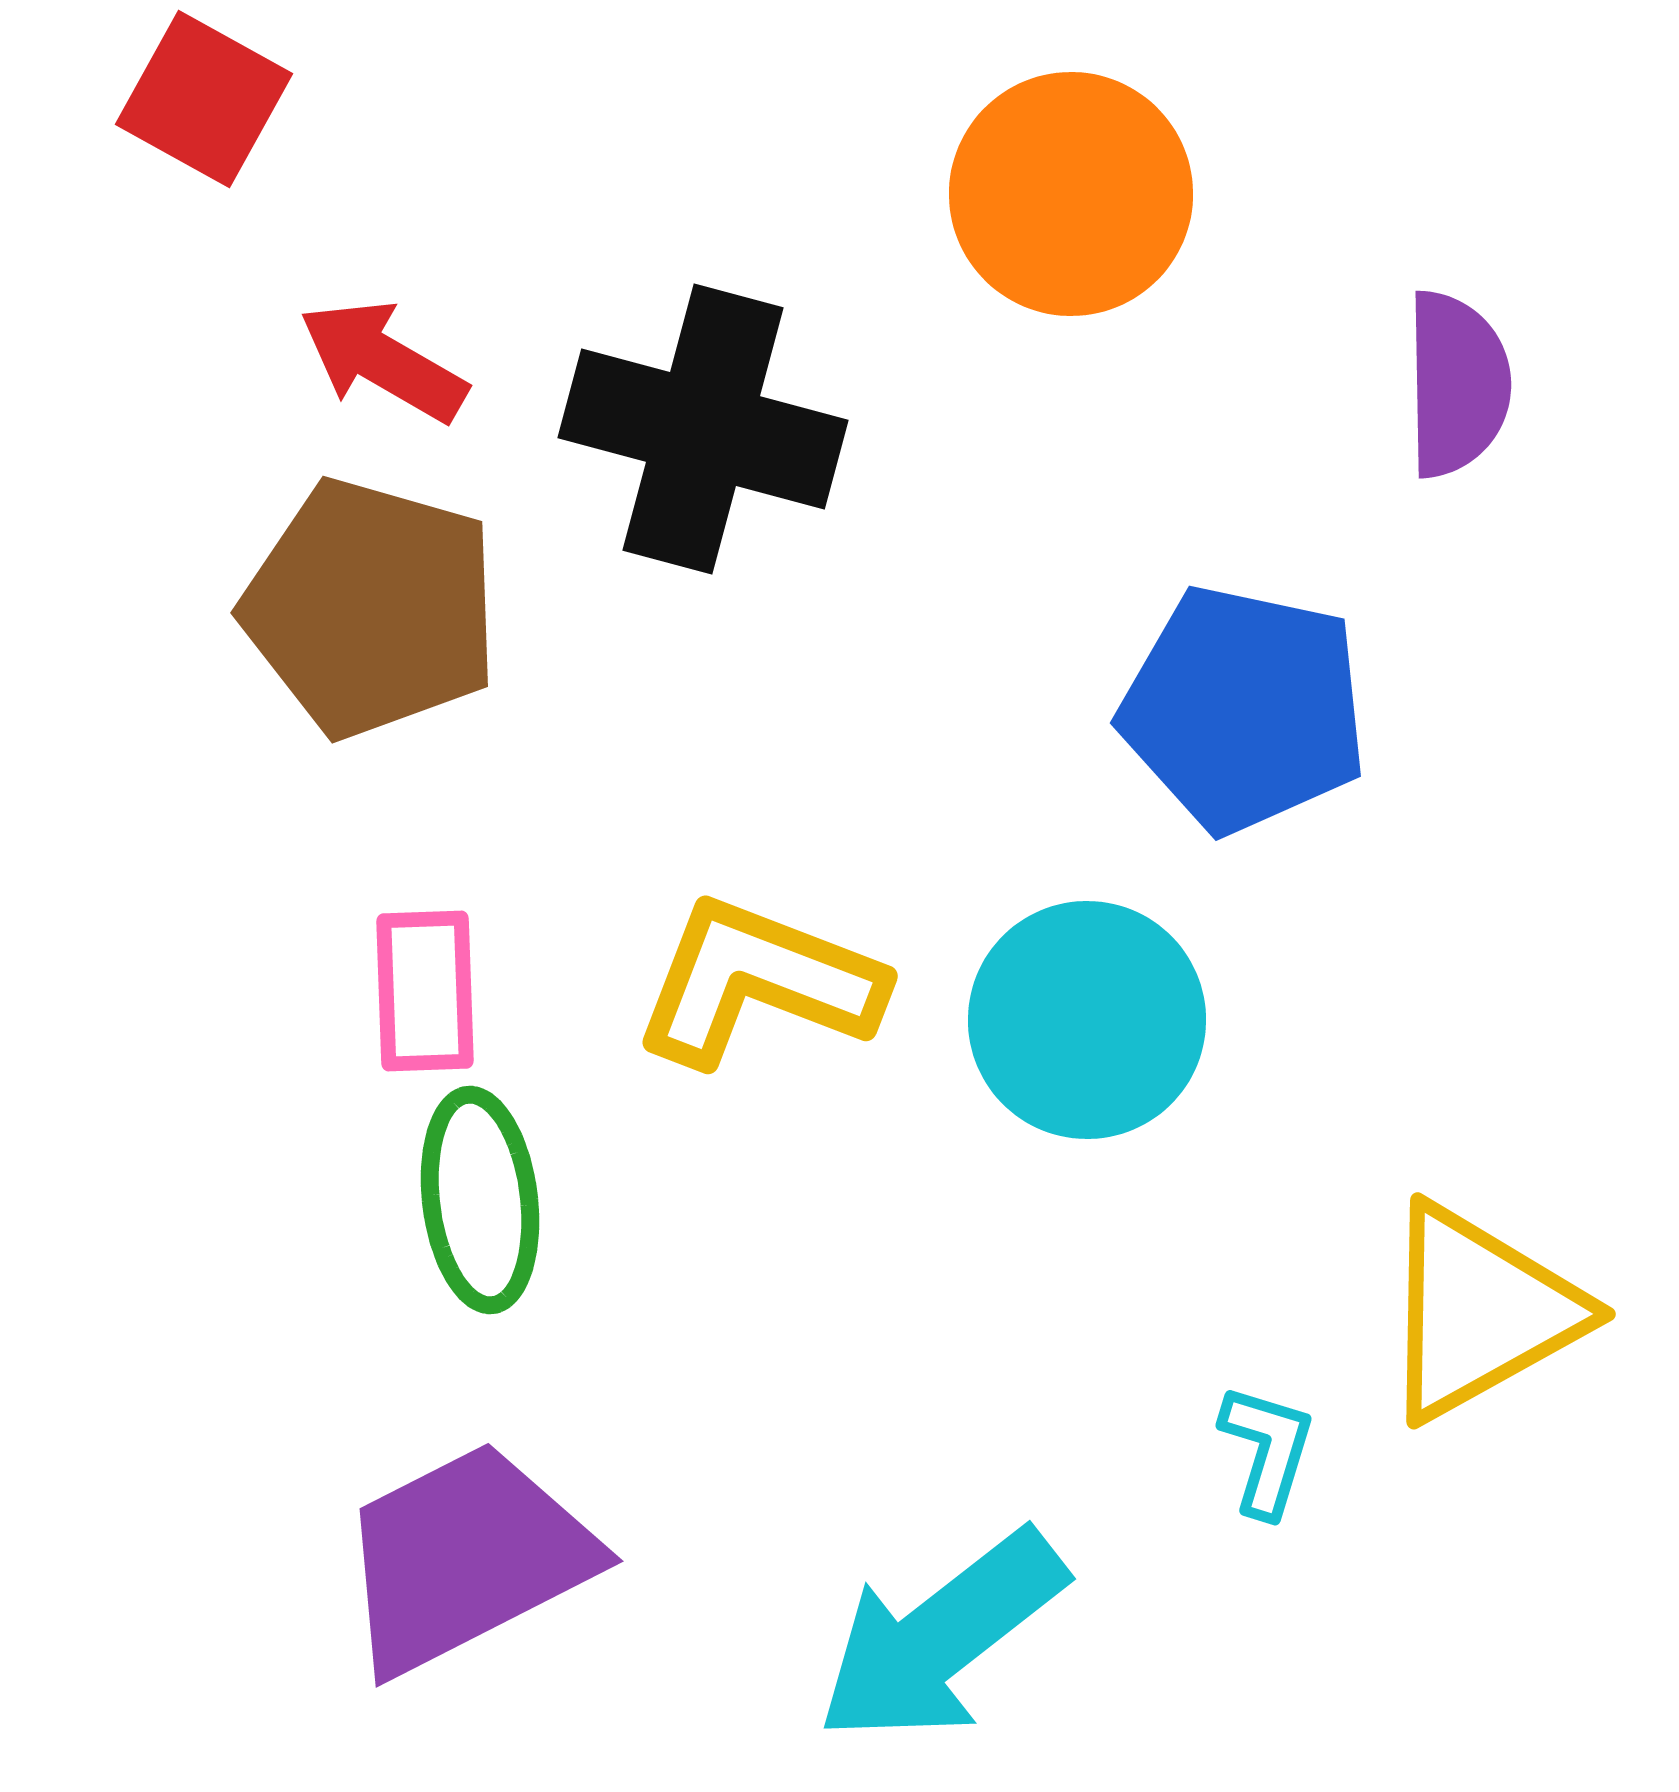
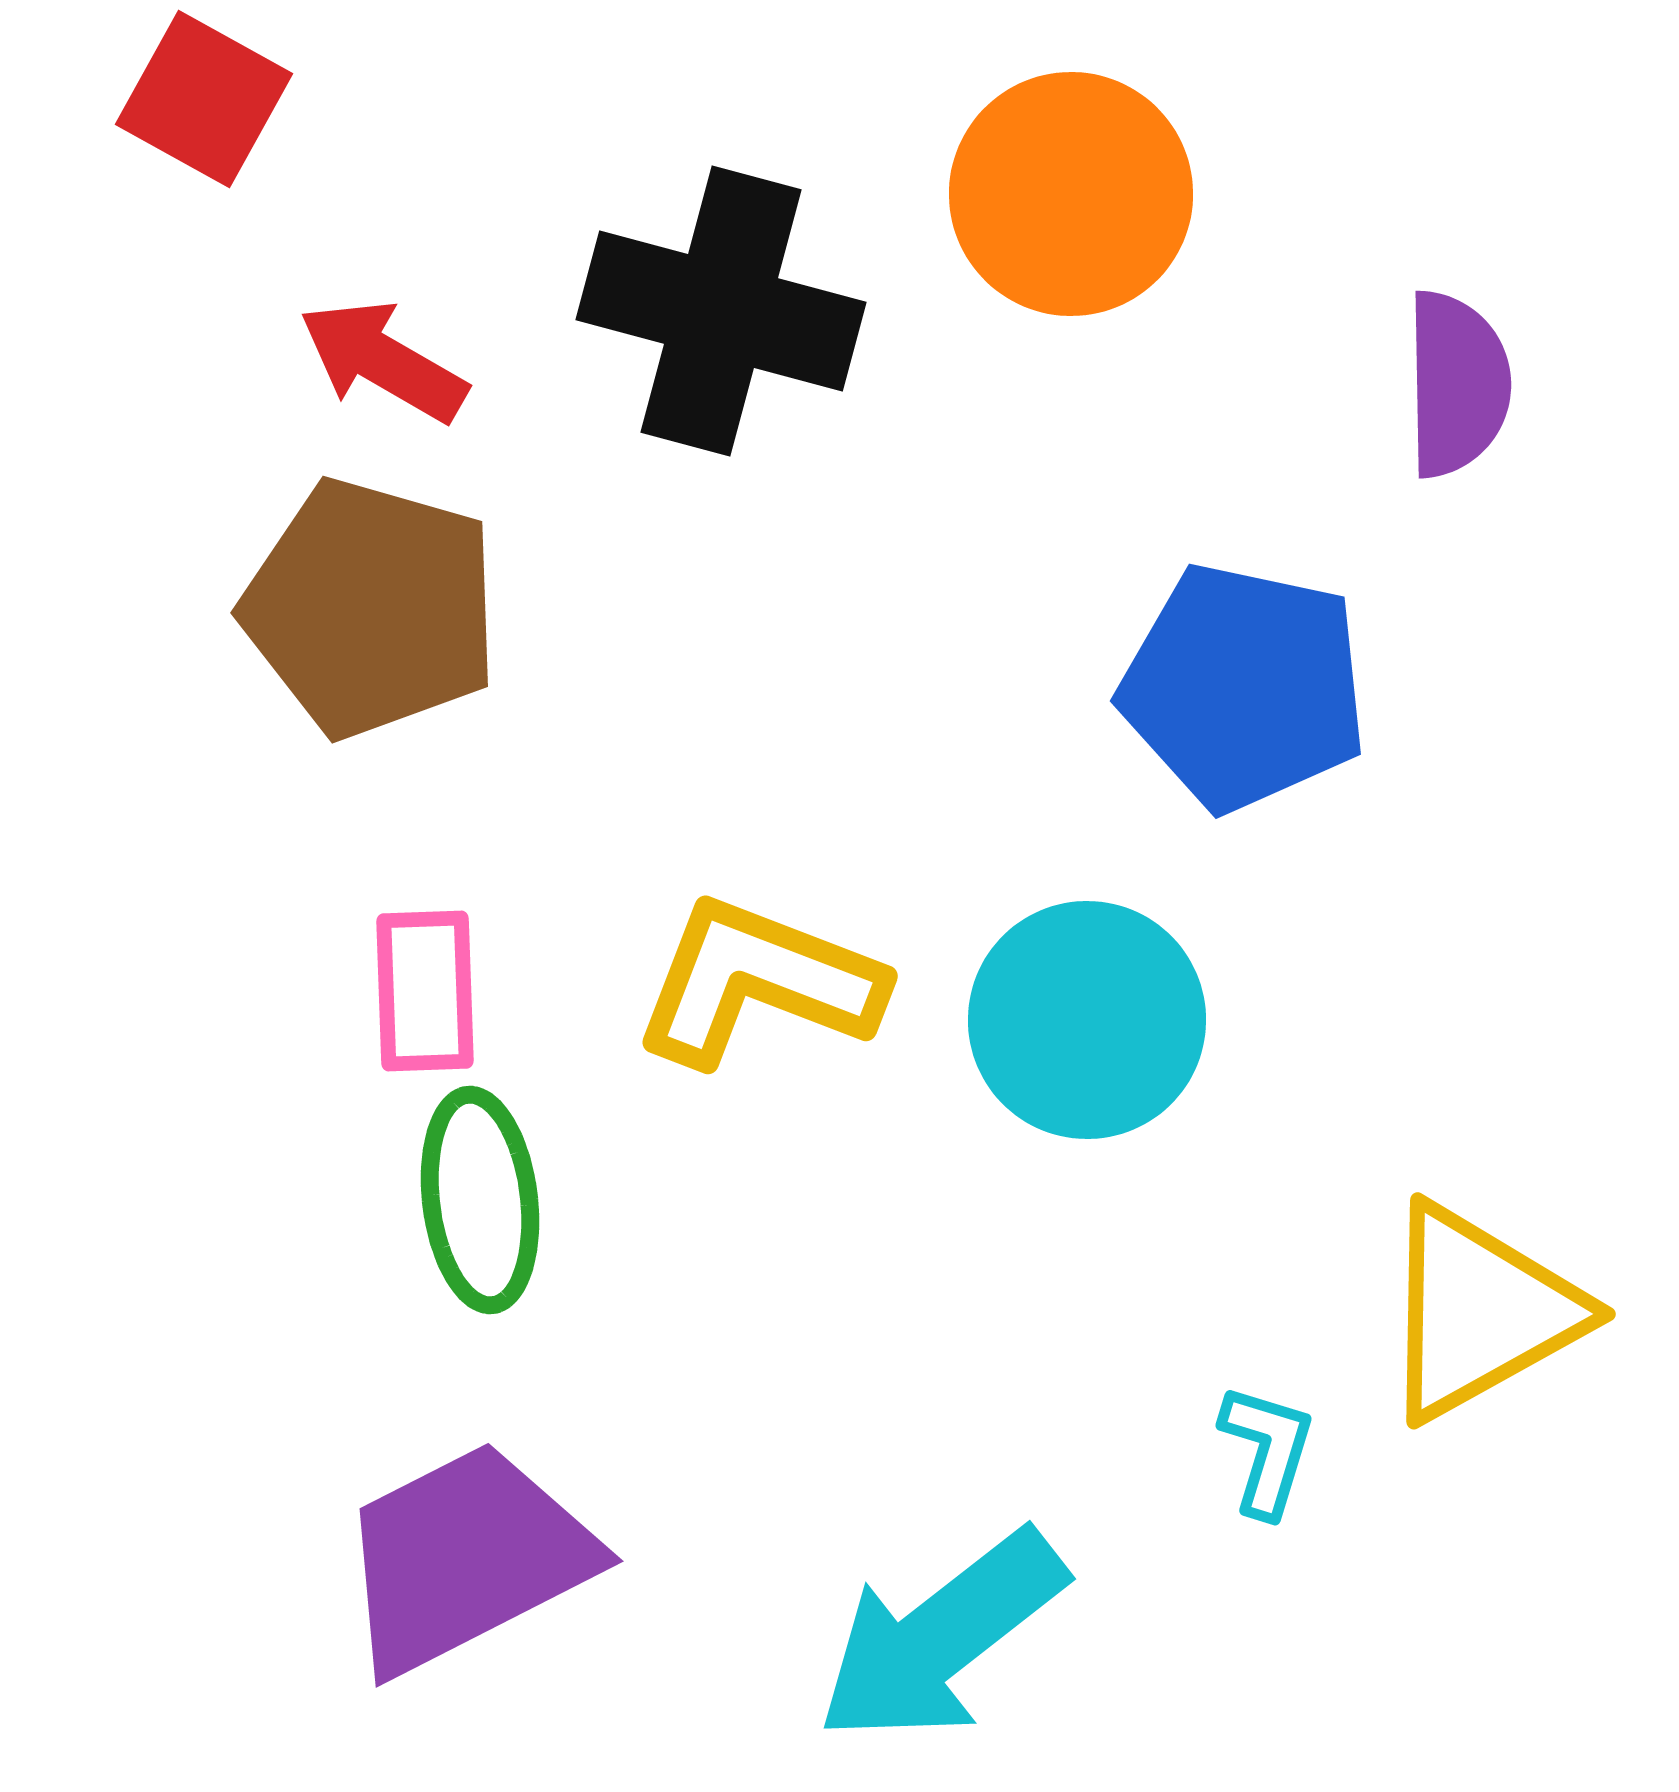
black cross: moved 18 px right, 118 px up
blue pentagon: moved 22 px up
